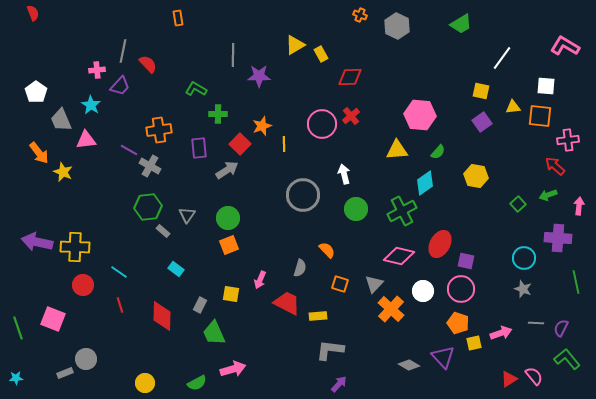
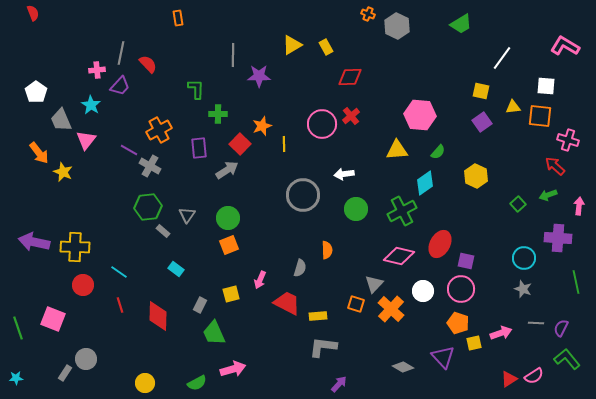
orange cross at (360, 15): moved 8 px right, 1 px up
yellow triangle at (295, 45): moved 3 px left
gray line at (123, 51): moved 2 px left, 2 px down
yellow rectangle at (321, 54): moved 5 px right, 7 px up
green L-shape at (196, 89): rotated 60 degrees clockwise
orange cross at (159, 130): rotated 20 degrees counterclockwise
pink triangle at (86, 140): rotated 45 degrees counterclockwise
pink cross at (568, 140): rotated 25 degrees clockwise
white arrow at (344, 174): rotated 84 degrees counterclockwise
yellow hexagon at (476, 176): rotated 15 degrees clockwise
purple arrow at (37, 242): moved 3 px left
orange semicircle at (327, 250): rotated 42 degrees clockwise
orange square at (340, 284): moved 16 px right, 20 px down
yellow square at (231, 294): rotated 24 degrees counterclockwise
red diamond at (162, 316): moved 4 px left
gray L-shape at (330, 350): moved 7 px left, 3 px up
gray diamond at (409, 365): moved 6 px left, 2 px down
gray rectangle at (65, 373): rotated 35 degrees counterclockwise
pink semicircle at (534, 376): rotated 96 degrees clockwise
